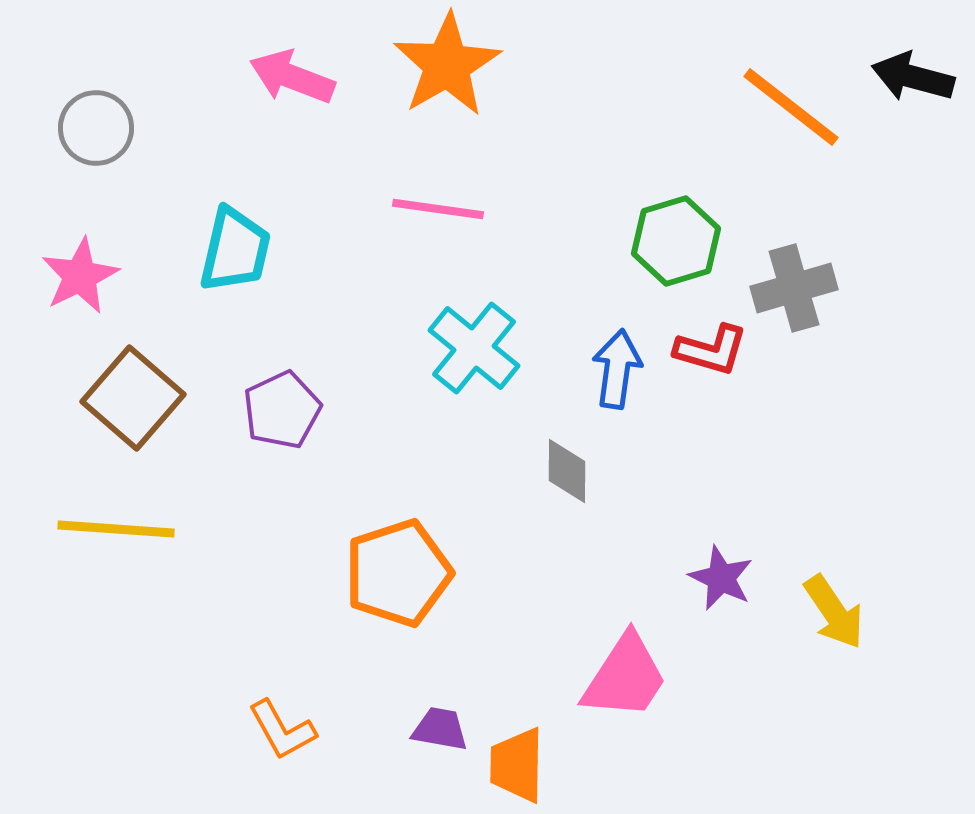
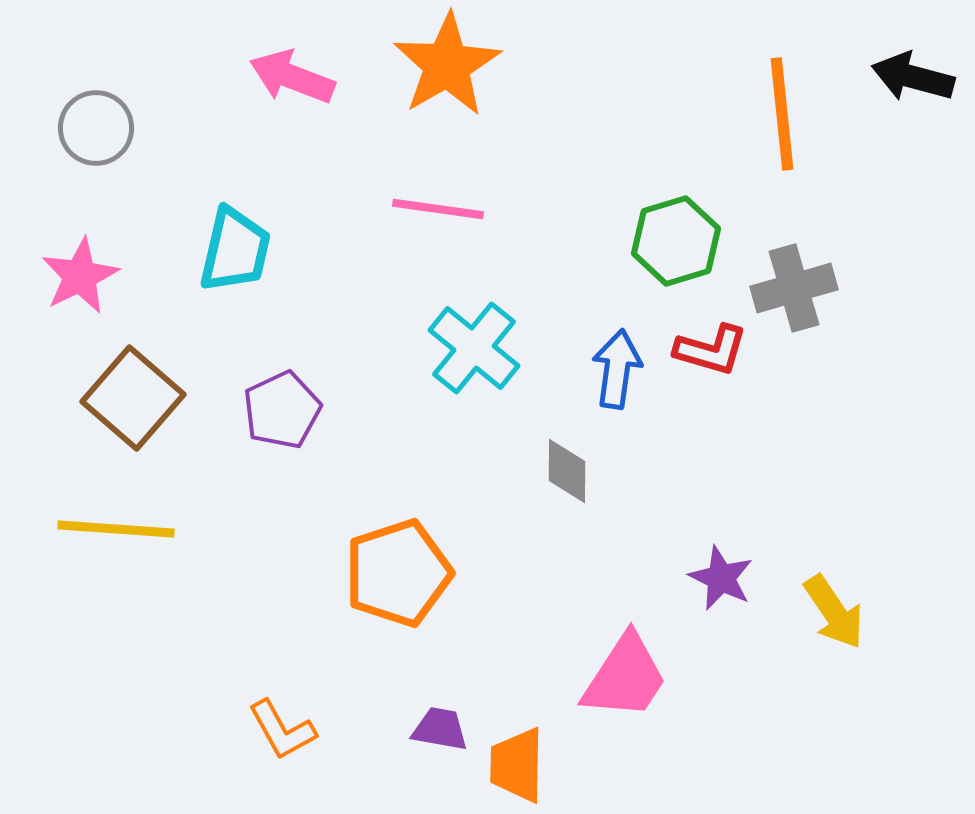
orange line: moved 9 px left, 7 px down; rotated 46 degrees clockwise
